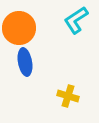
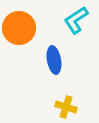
blue ellipse: moved 29 px right, 2 px up
yellow cross: moved 2 px left, 11 px down
